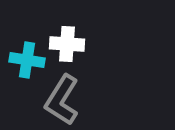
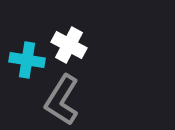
white cross: moved 2 px right, 1 px down; rotated 24 degrees clockwise
